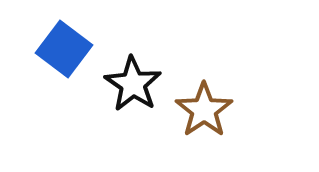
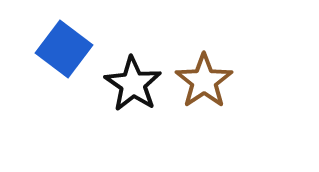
brown star: moved 29 px up
